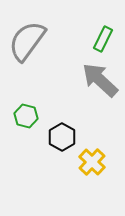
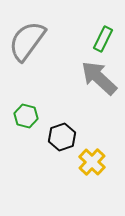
gray arrow: moved 1 px left, 2 px up
black hexagon: rotated 12 degrees clockwise
